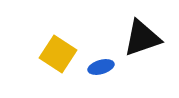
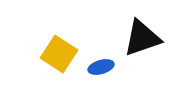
yellow square: moved 1 px right
